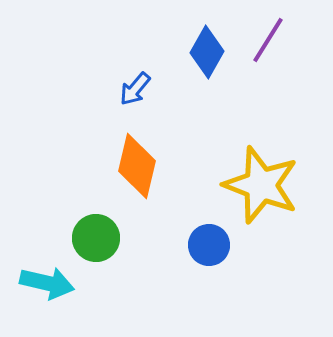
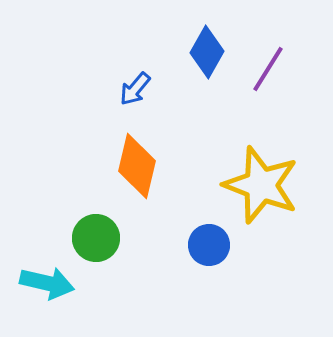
purple line: moved 29 px down
